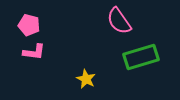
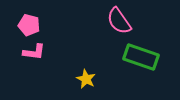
green rectangle: rotated 36 degrees clockwise
